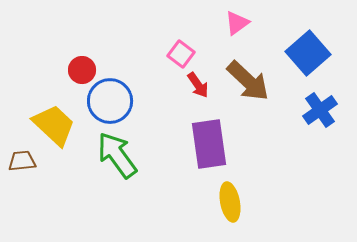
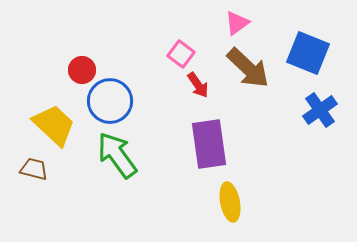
blue square: rotated 27 degrees counterclockwise
brown arrow: moved 13 px up
brown trapezoid: moved 12 px right, 8 px down; rotated 20 degrees clockwise
